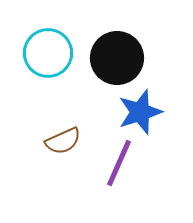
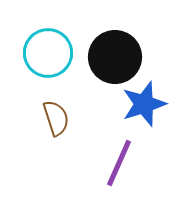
black circle: moved 2 px left, 1 px up
blue star: moved 4 px right, 8 px up
brown semicircle: moved 7 px left, 23 px up; rotated 84 degrees counterclockwise
